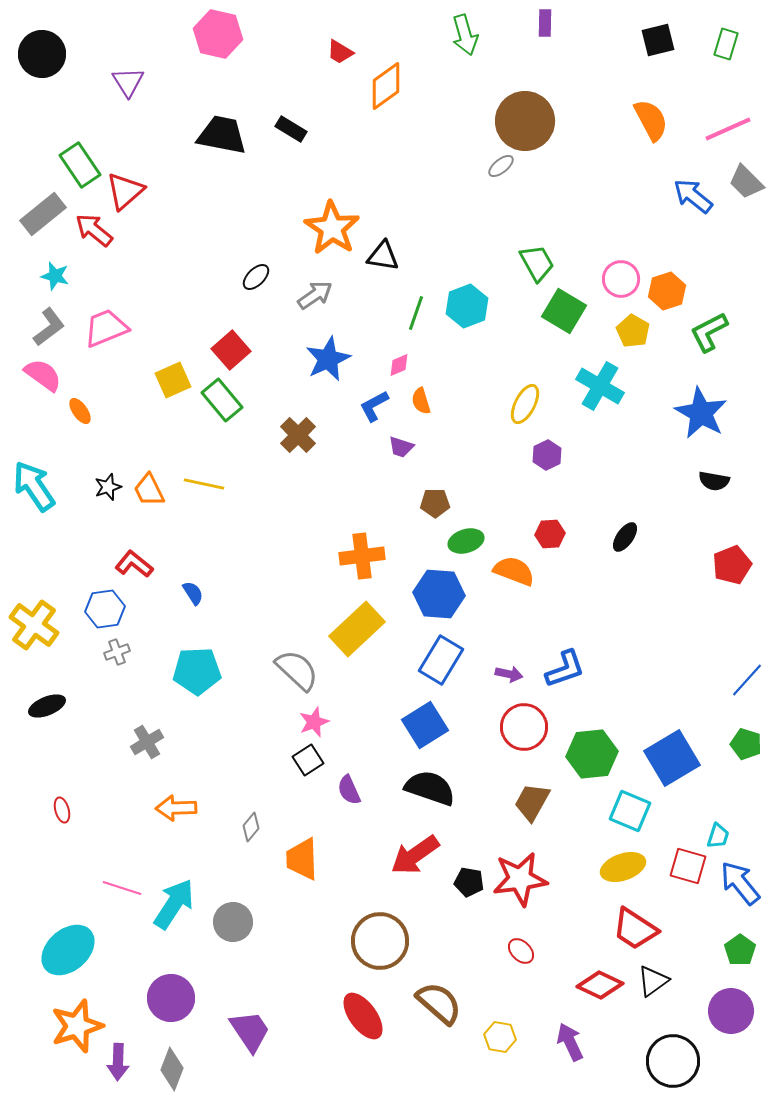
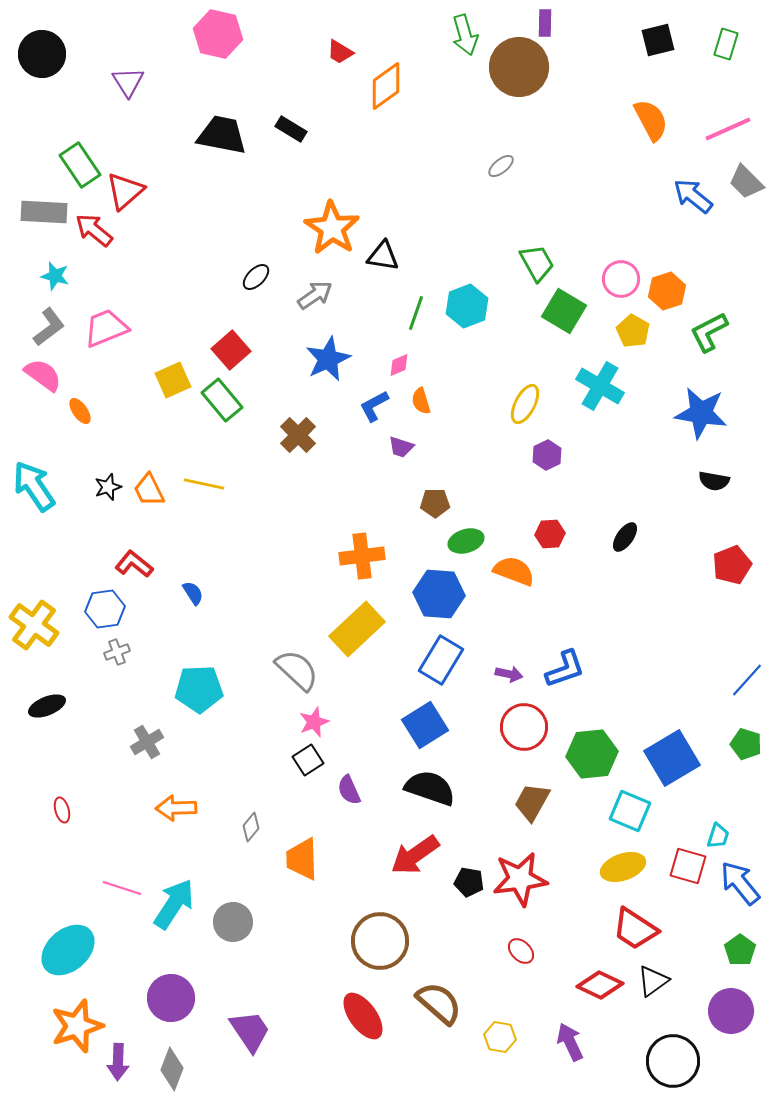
brown circle at (525, 121): moved 6 px left, 54 px up
gray rectangle at (43, 214): moved 1 px right, 2 px up; rotated 42 degrees clockwise
blue star at (701, 413): rotated 20 degrees counterclockwise
cyan pentagon at (197, 671): moved 2 px right, 18 px down
